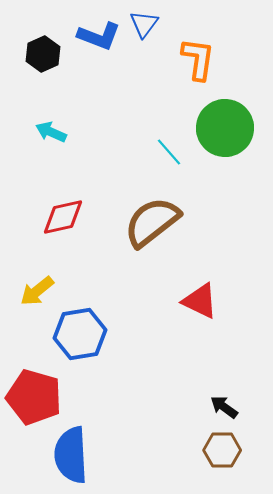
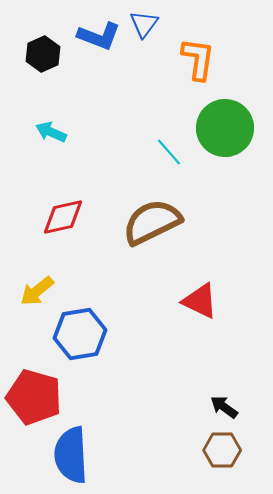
brown semicircle: rotated 12 degrees clockwise
